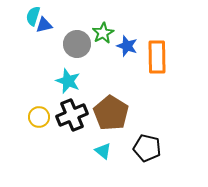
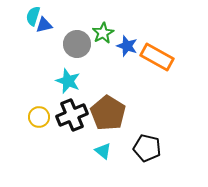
orange rectangle: rotated 60 degrees counterclockwise
brown pentagon: moved 3 px left
